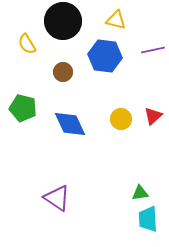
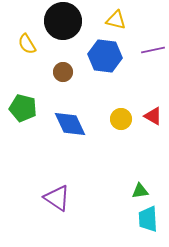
red triangle: rotated 48 degrees counterclockwise
green triangle: moved 2 px up
